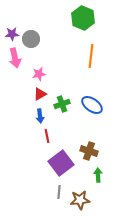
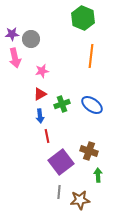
pink star: moved 3 px right, 3 px up
purple square: moved 1 px up
